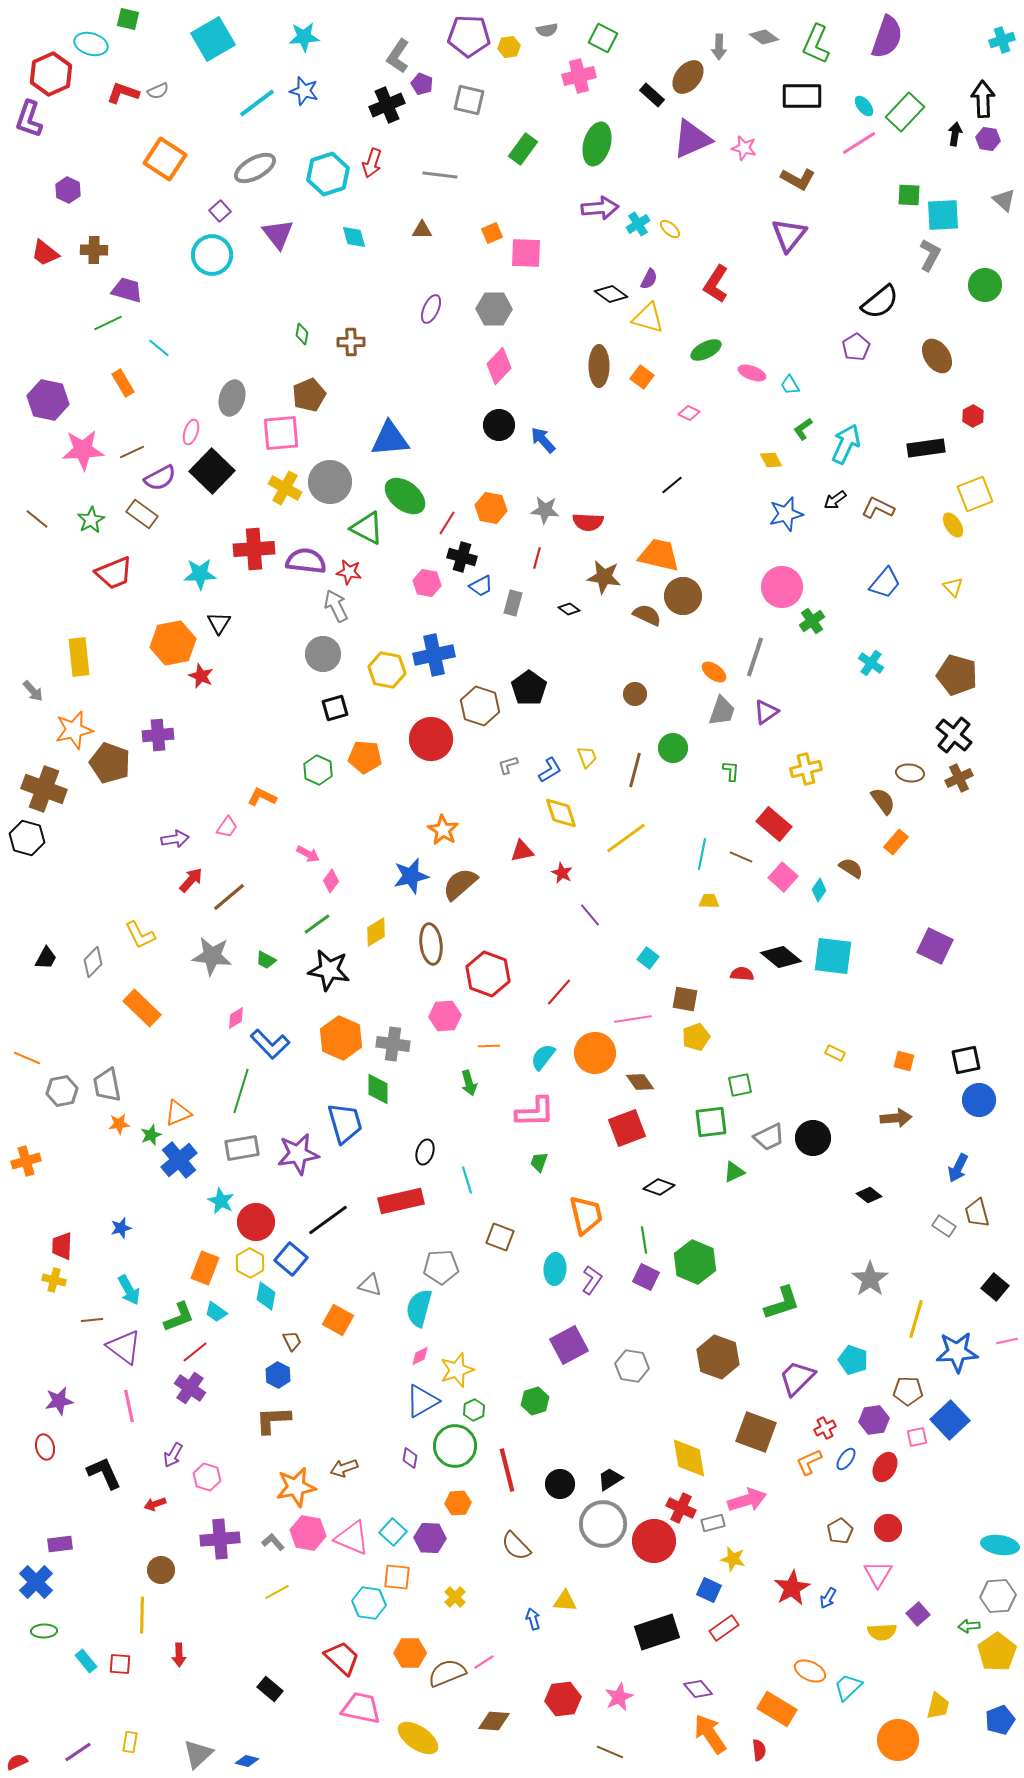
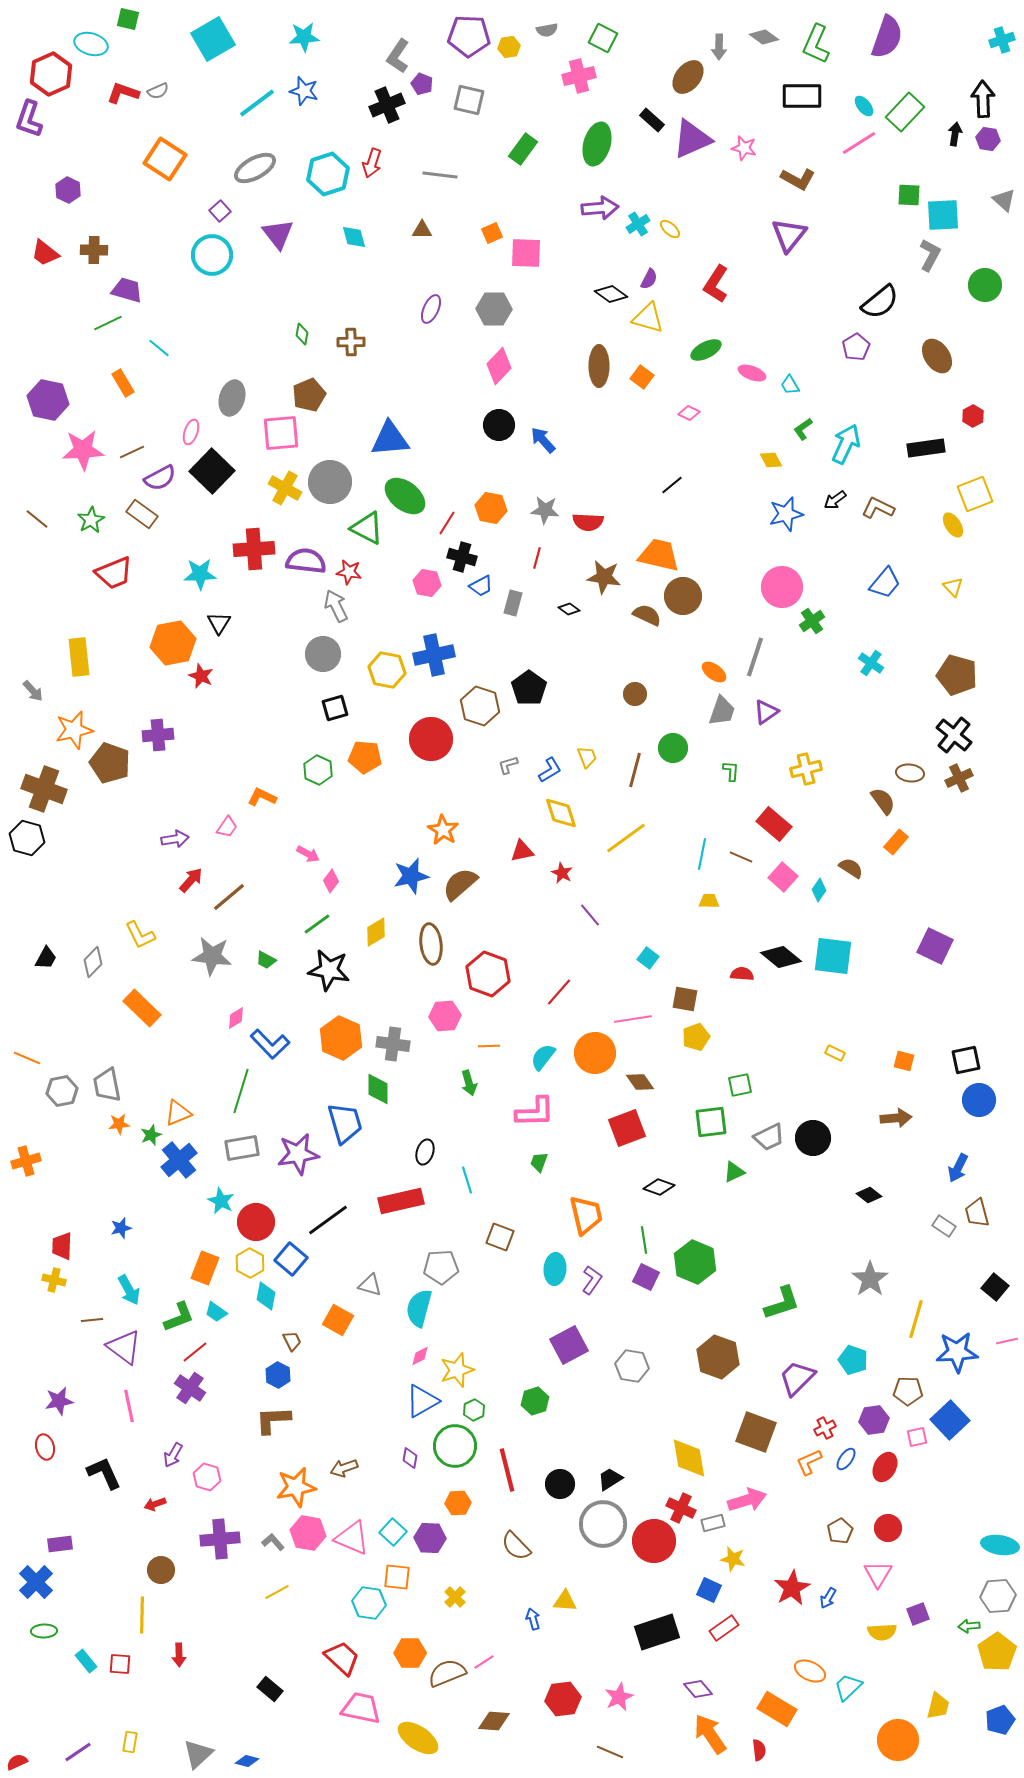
black rectangle at (652, 95): moved 25 px down
purple square at (918, 1614): rotated 20 degrees clockwise
